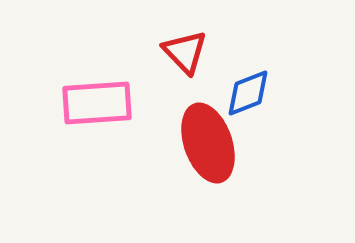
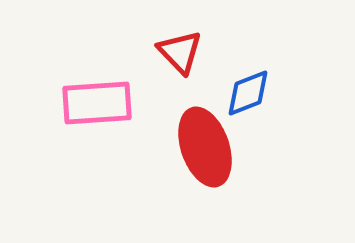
red triangle: moved 5 px left
red ellipse: moved 3 px left, 4 px down
